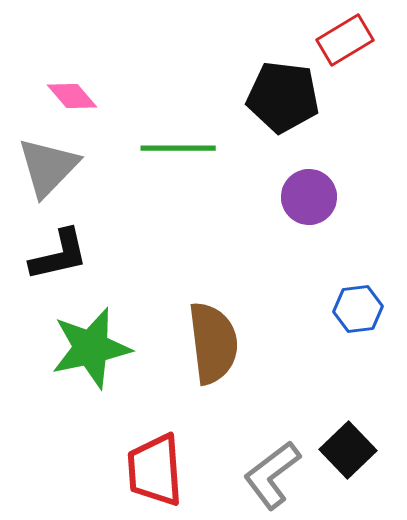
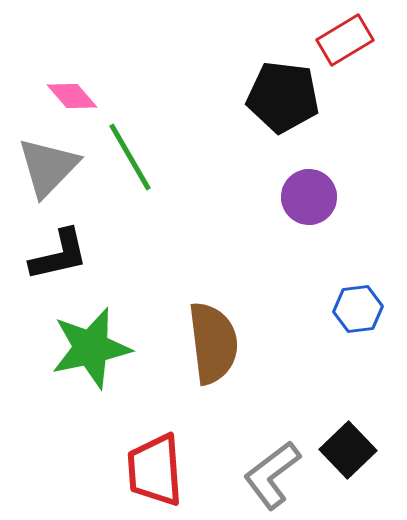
green line: moved 48 px left, 9 px down; rotated 60 degrees clockwise
